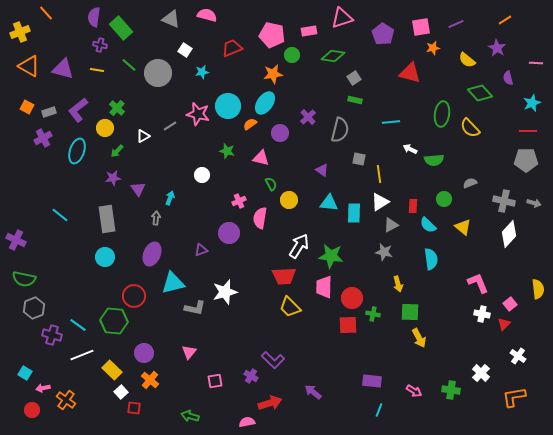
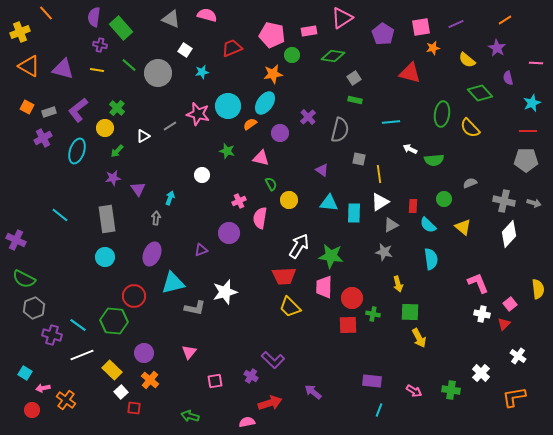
pink triangle at (342, 18): rotated 15 degrees counterclockwise
green semicircle at (24, 279): rotated 15 degrees clockwise
